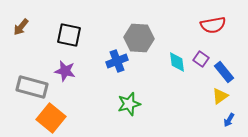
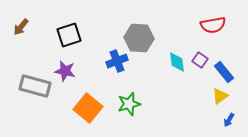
black square: rotated 30 degrees counterclockwise
purple square: moved 1 px left, 1 px down
gray rectangle: moved 3 px right, 1 px up
orange square: moved 37 px right, 10 px up
